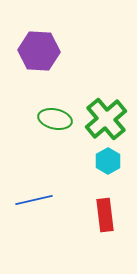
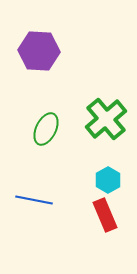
green ellipse: moved 9 px left, 10 px down; rotated 76 degrees counterclockwise
cyan hexagon: moved 19 px down
blue line: rotated 24 degrees clockwise
red rectangle: rotated 16 degrees counterclockwise
